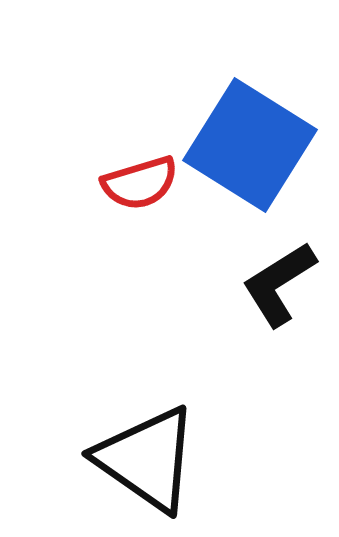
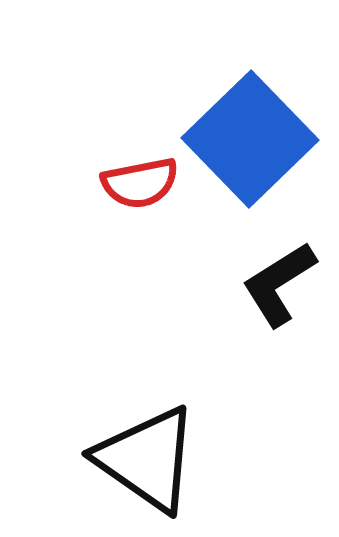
blue square: moved 6 px up; rotated 14 degrees clockwise
red semicircle: rotated 6 degrees clockwise
